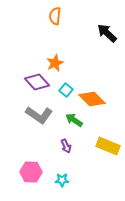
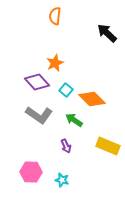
cyan star: rotated 16 degrees clockwise
